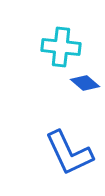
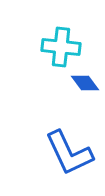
blue diamond: rotated 12 degrees clockwise
